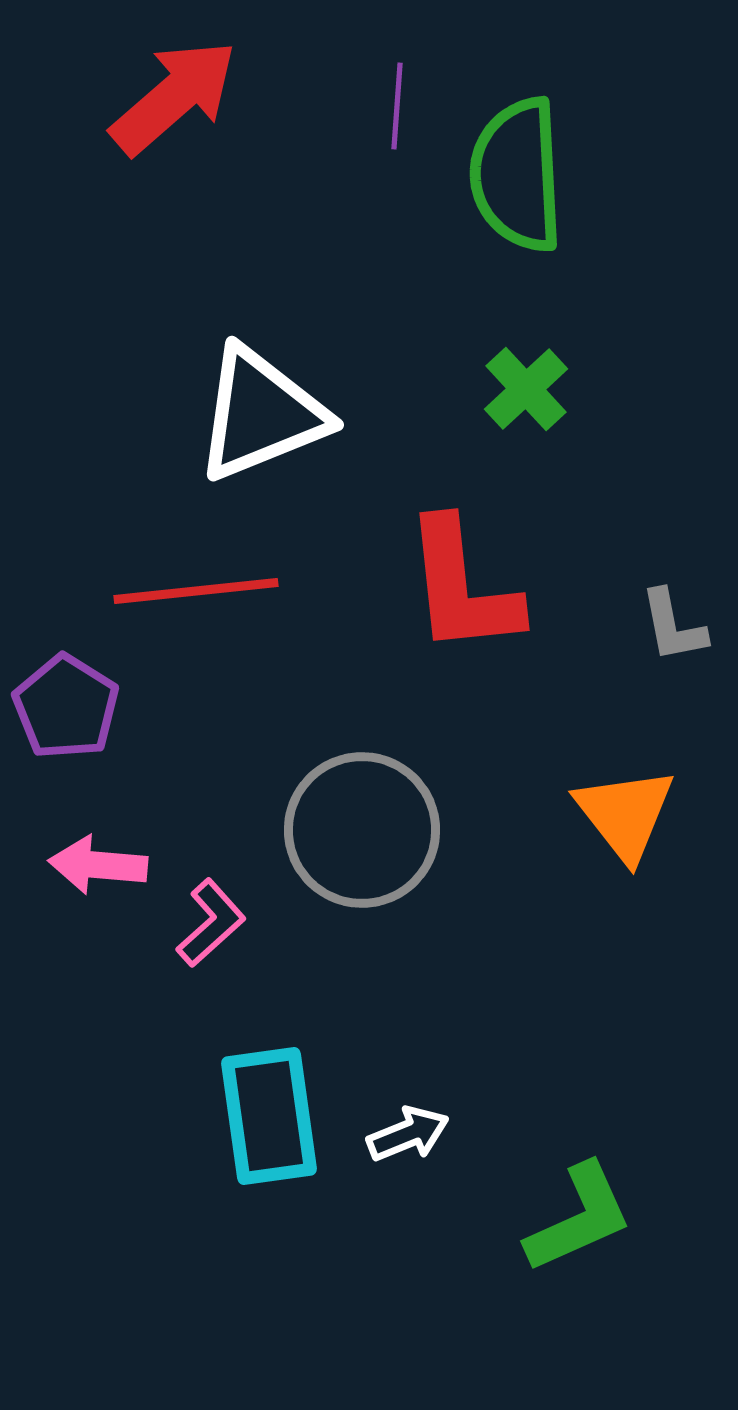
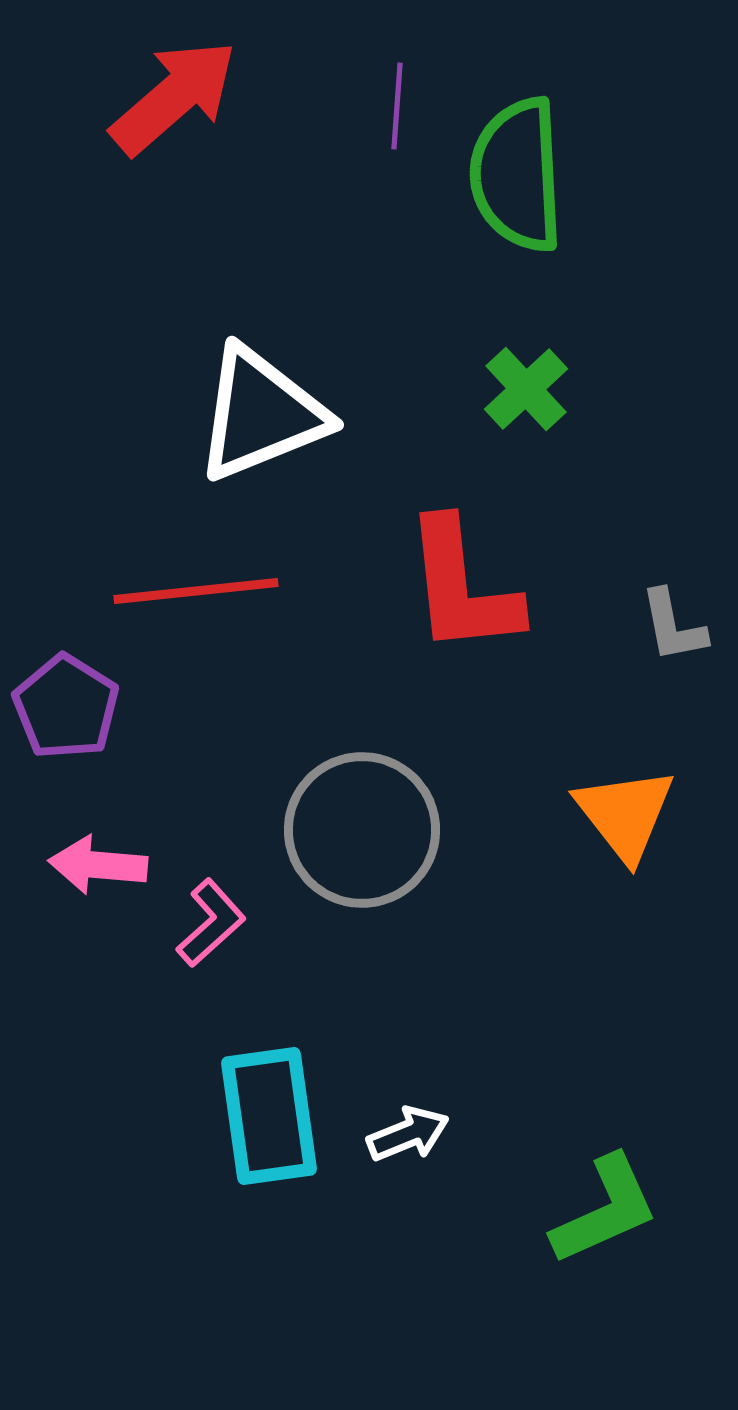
green L-shape: moved 26 px right, 8 px up
